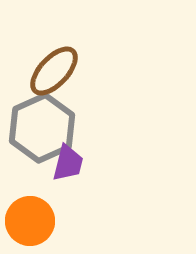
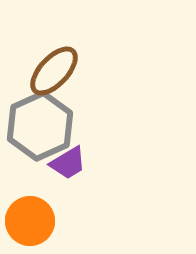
gray hexagon: moved 2 px left, 2 px up
purple trapezoid: rotated 45 degrees clockwise
